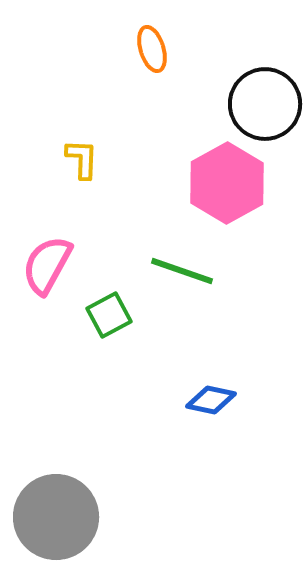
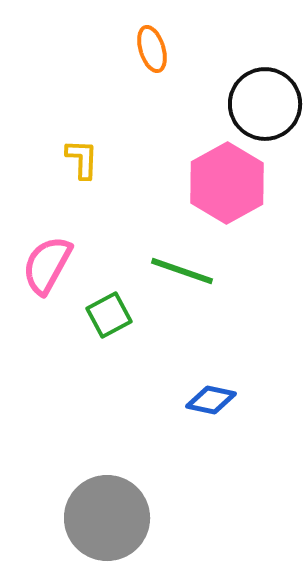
gray circle: moved 51 px right, 1 px down
